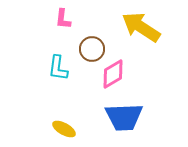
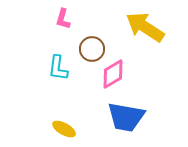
pink L-shape: rotated 10 degrees clockwise
yellow arrow: moved 4 px right
blue trapezoid: moved 2 px right; rotated 12 degrees clockwise
